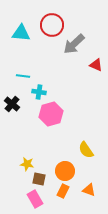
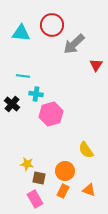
red triangle: rotated 40 degrees clockwise
cyan cross: moved 3 px left, 2 px down
brown square: moved 1 px up
